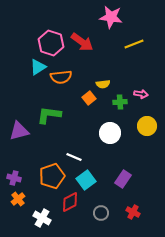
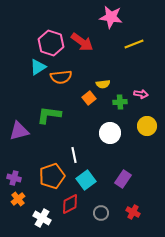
white line: moved 2 px up; rotated 56 degrees clockwise
red diamond: moved 2 px down
